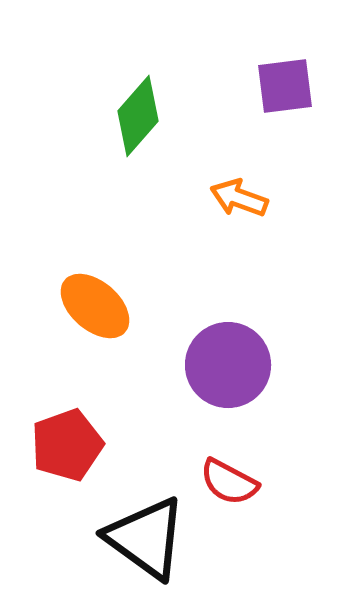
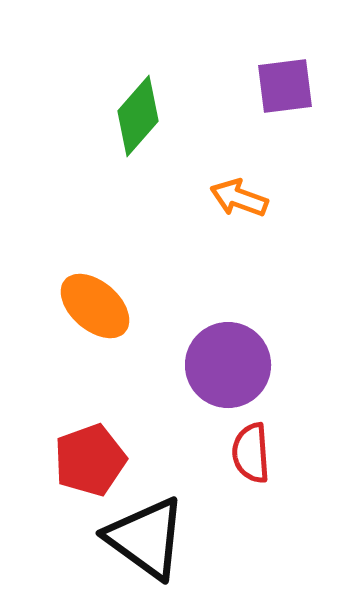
red pentagon: moved 23 px right, 15 px down
red semicircle: moved 22 px right, 29 px up; rotated 58 degrees clockwise
